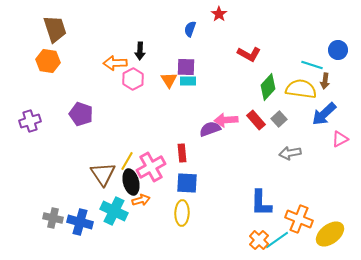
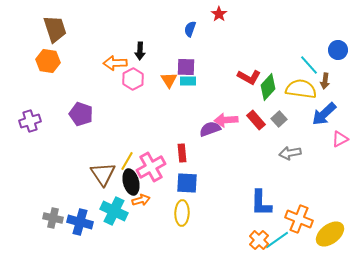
red L-shape at (249, 54): moved 23 px down
cyan line at (312, 65): moved 3 px left; rotated 30 degrees clockwise
